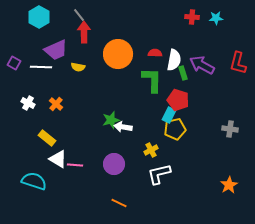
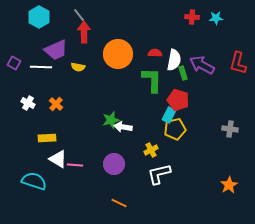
yellow rectangle: rotated 42 degrees counterclockwise
